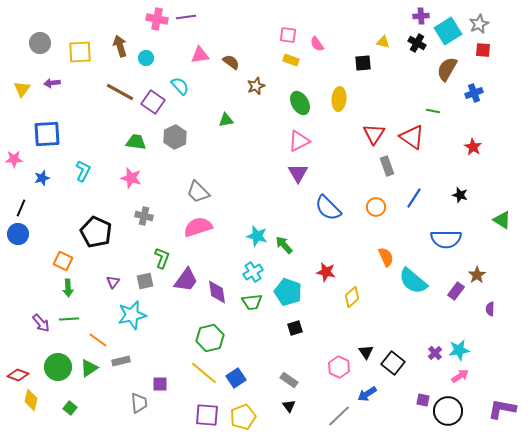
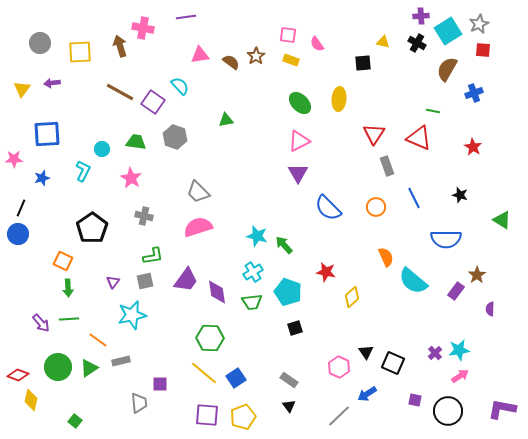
pink cross at (157, 19): moved 14 px left, 9 px down
cyan circle at (146, 58): moved 44 px left, 91 px down
brown star at (256, 86): moved 30 px up; rotated 12 degrees counterclockwise
green ellipse at (300, 103): rotated 15 degrees counterclockwise
gray hexagon at (175, 137): rotated 15 degrees counterclockwise
red triangle at (412, 137): moved 7 px right, 1 px down; rotated 12 degrees counterclockwise
pink star at (131, 178): rotated 15 degrees clockwise
blue line at (414, 198): rotated 60 degrees counterclockwise
black pentagon at (96, 232): moved 4 px left, 4 px up; rotated 12 degrees clockwise
green L-shape at (162, 258): moved 9 px left, 2 px up; rotated 60 degrees clockwise
green hexagon at (210, 338): rotated 16 degrees clockwise
black square at (393, 363): rotated 15 degrees counterclockwise
purple square at (423, 400): moved 8 px left
green square at (70, 408): moved 5 px right, 13 px down
